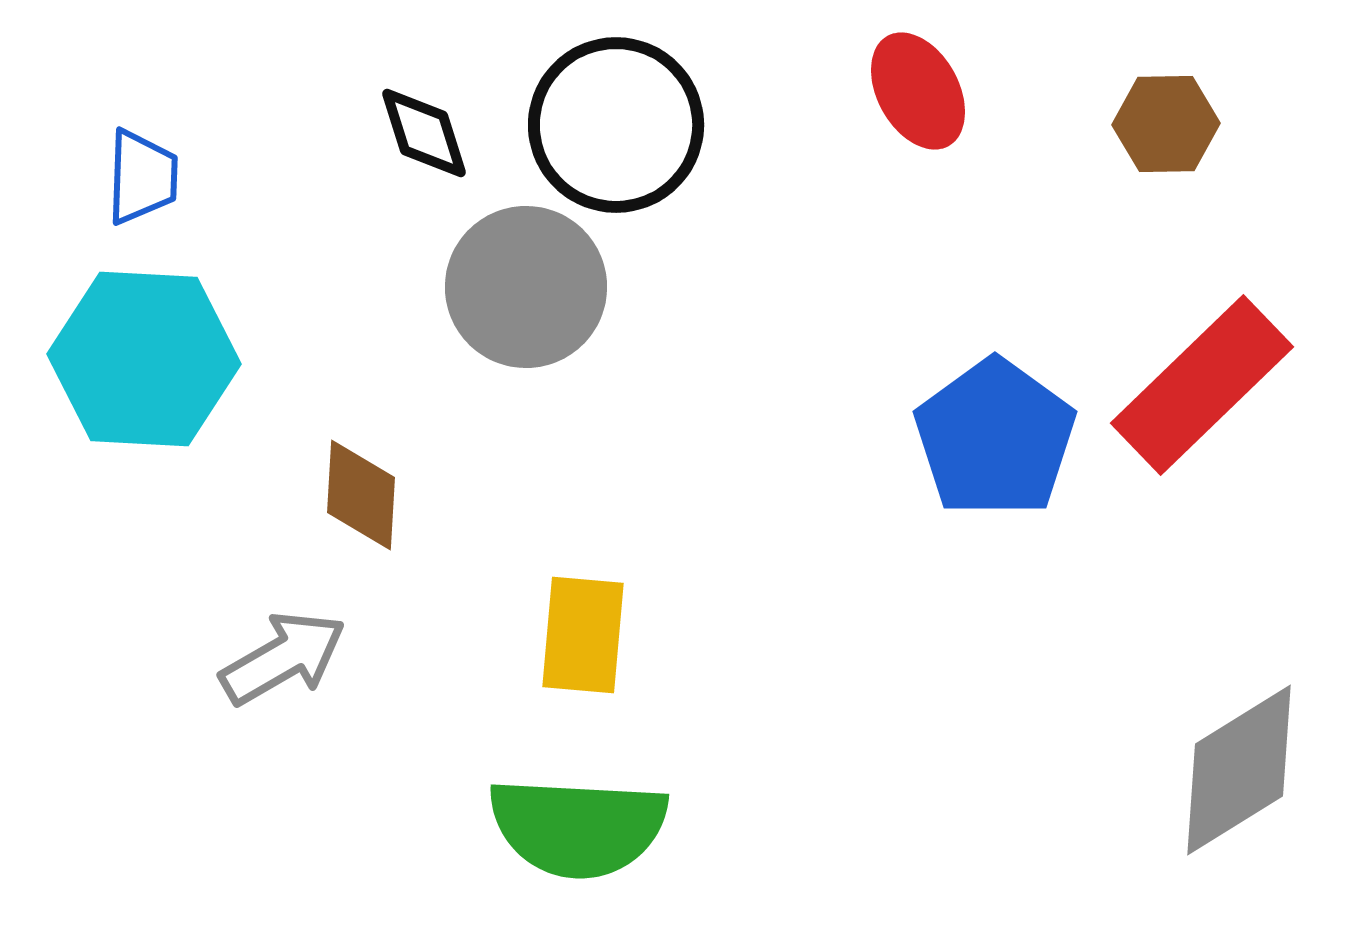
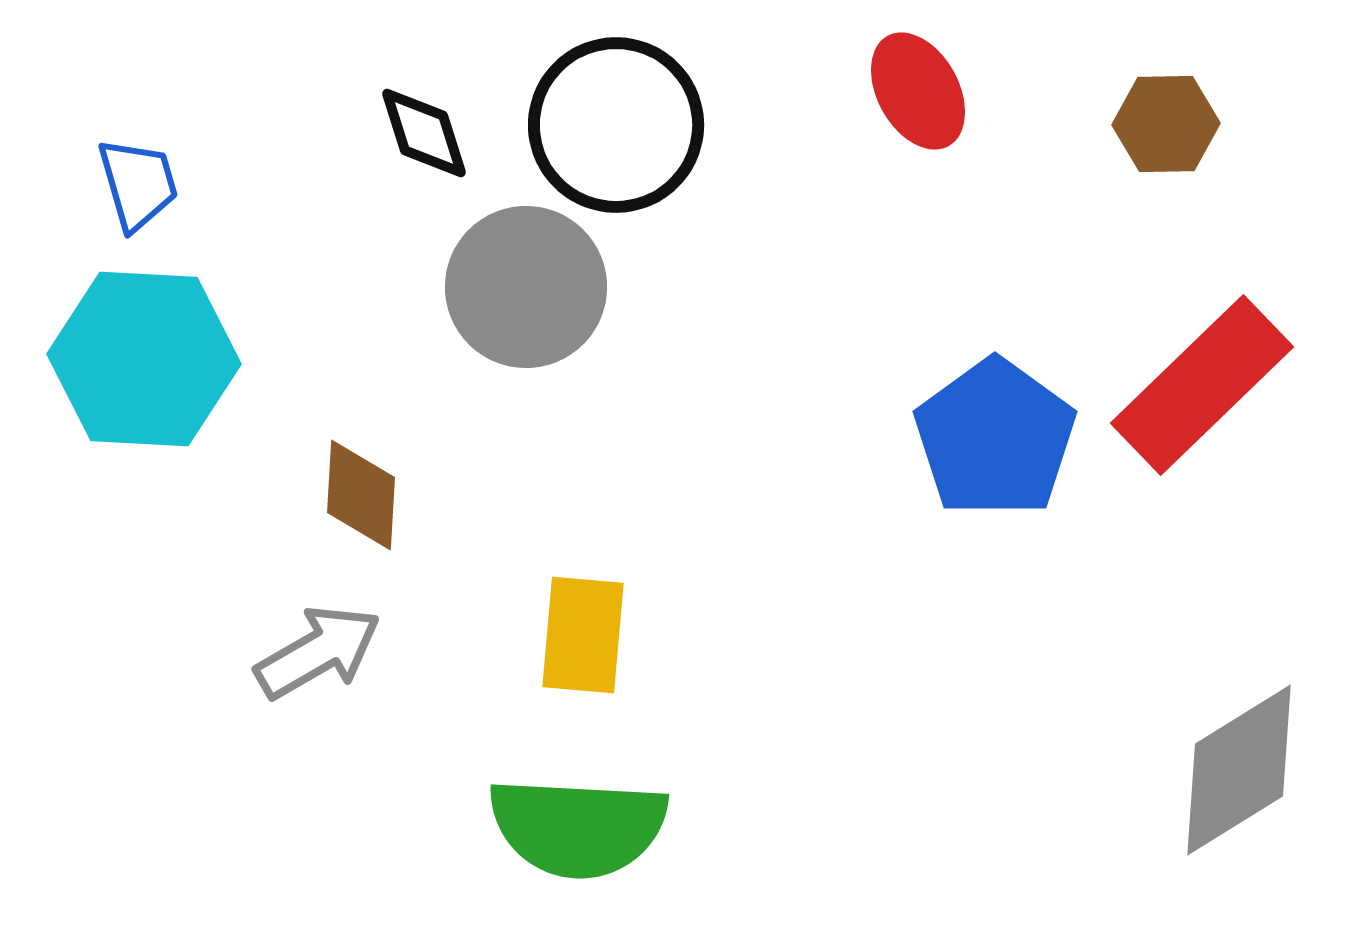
blue trapezoid: moved 4 px left, 7 px down; rotated 18 degrees counterclockwise
gray arrow: moved 35 px right, 6 px up
